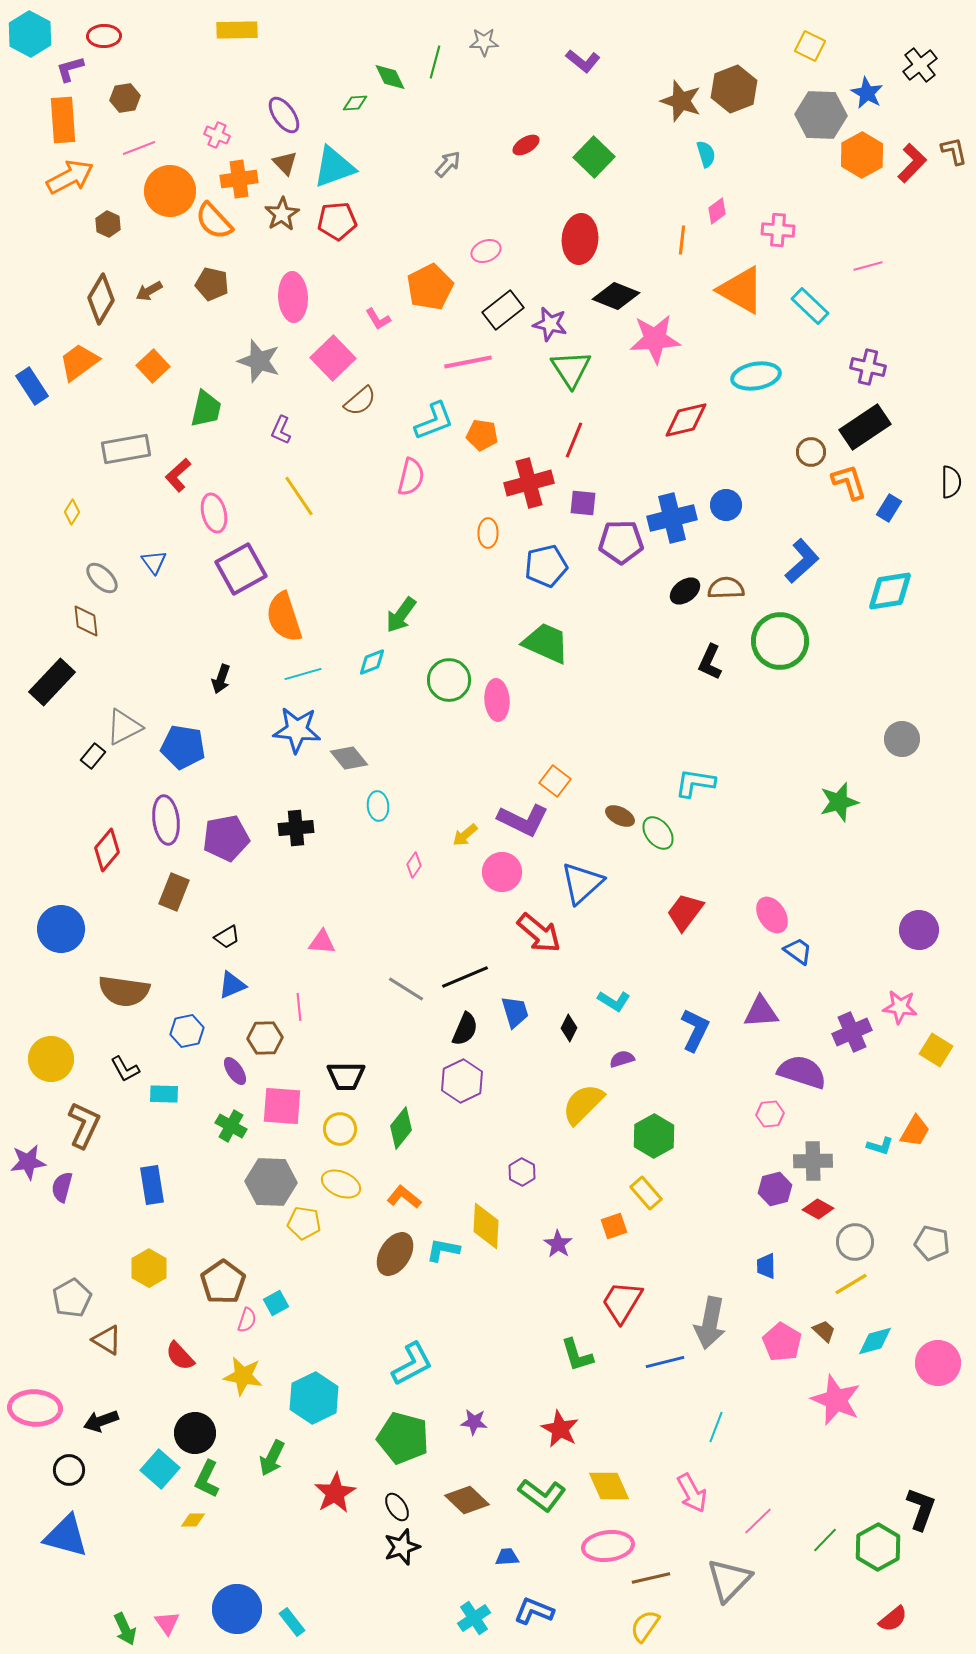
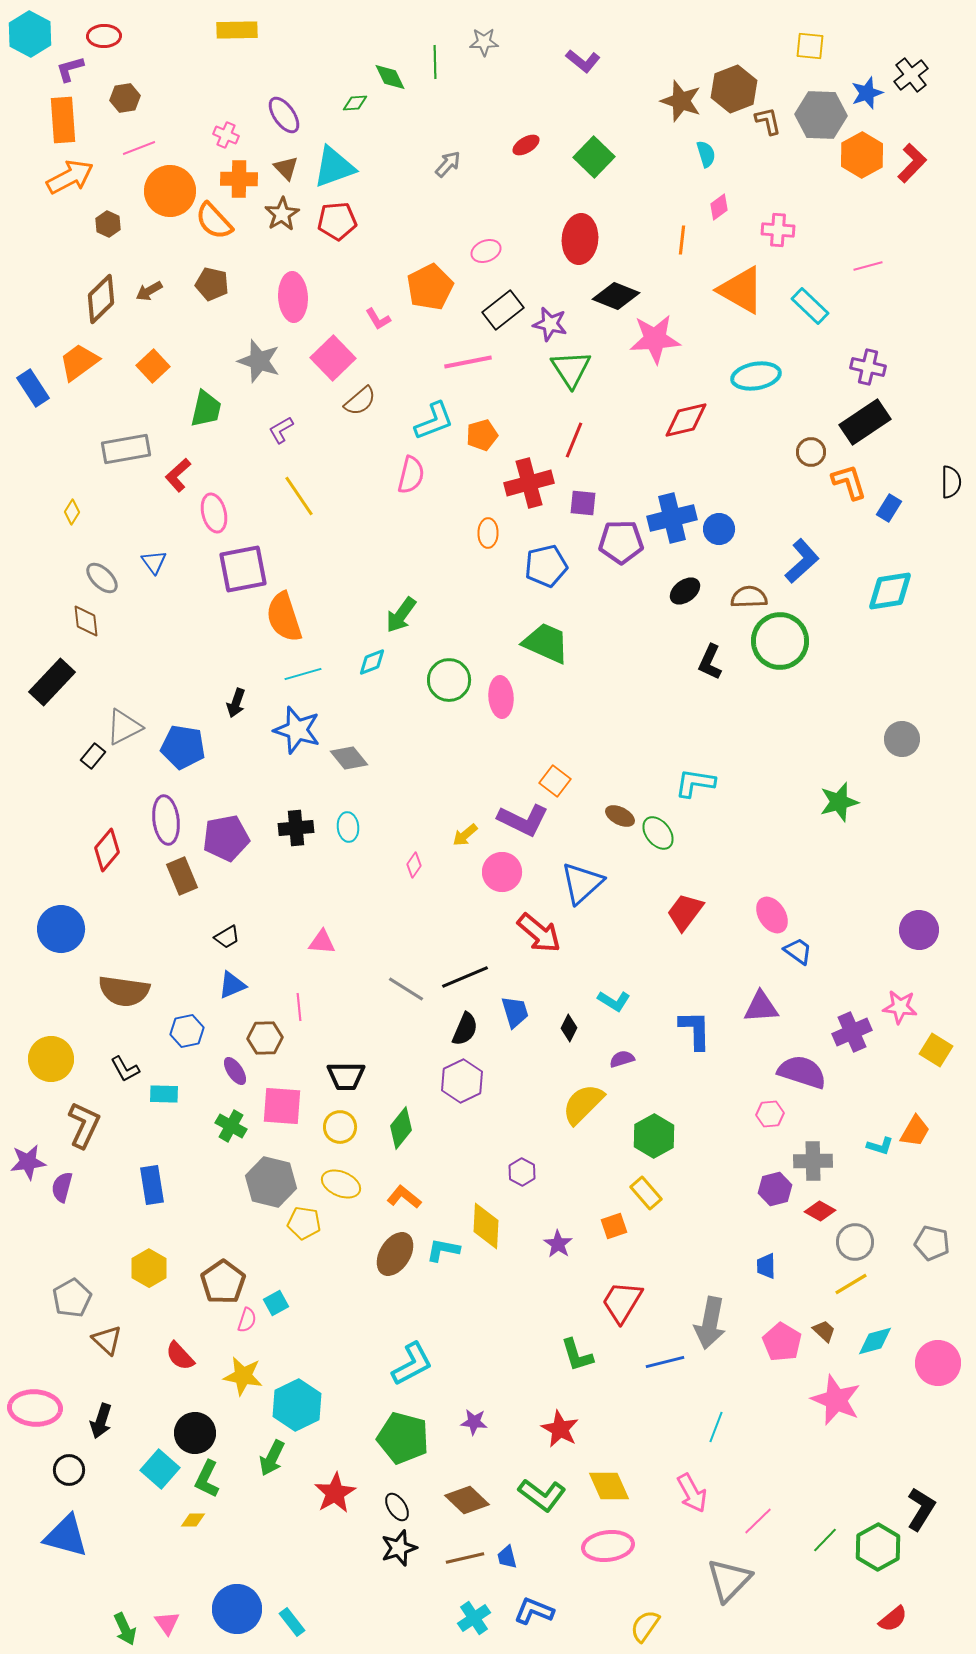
yellow square at (810, 46): rotated 20 degrees counterclockwise
green line at (435, 62): rotated 16 degrees counterclockwise
black cross at (920, 65): moved 9 px left, 10 px down
blue star at (867, 93): rotated 24 degrees clockwise
pink cross at (217, 135): moved 9 px right
brown L-shape at (954, 151): moved 186 px left, 30 px up
brown triangle at (285, 163): moved 1 px right, 5 px down
orange cross at (239, 179): rotated 9 degrees clockwise
pink diamond at (717, 211): moved 2 px right, 4 px up
brown diamond at (101, 299): rotated 15 degrees clockwise
blue rectangle at (32, 386): moved 1 px right, 2 px down
black rectangle at (865, 427): moved 5 px up
purple L-shape at (281, 430): rotated 36 degrees clockwise
orange pentagon at (482, 435): rotated 24 degrees counterclockwise
pink semicircle at (411, 477): moved 2 px up
blue circle at (726, 505): moved 7 px left, 24 px down
purple square at (241, 569): moved 2 px right; rotated 18 degrees clockwise
brown semicircle at (726, 588): moved 23 px right, 9 px down
black arrow at (221, 679): moved 15 px right, 24 px down
pink ellipse at (497, 700): moved 4 px right, 3 px up
blue star at (297, 730): rotated 12 degrees clockwise
cyan ellipse at (378, 806): moved 30 px left, 21 px down
brown rectangle at (174, 892): moved 8 px right, 16 px up; rotated 45 degrees counterclockwise
purple triangle at (761, 1012): moved 5 px up
blue L-shape at (695, 1030): rotated 27 degrees counterclockwise
yellow circle at (340, 1129): moved 2 px up
gray hexagon at (271, 1182): rotated 12 degrees clockwise
red diamond at (818, 1209): moved 2 px right, 2 px down
brown triangle at (107, 1340): rotated 12 degrees clockwise
cyan hexagon at (314, 1398): moved 17 px left, 7 px down
black arrow at (101, 1421): rotated 52 degrees counterclockwise
black L-shape at (921, 1509): rotated 12 degrees clockwise
black star at (402, 1547): moved 3 px left, 1 px down
blue trapezoid at (507, 1557): rotated 100 degrees counterclockwise
brown line at (651, 1578): moved 186 px left, 20 px up
